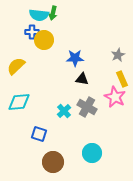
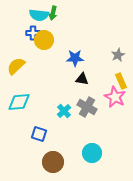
blue cross: moved 1 px right, 1 px down
yellow rectangle: moved 1 px left, 2 px down
